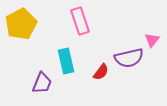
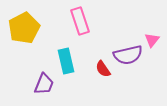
yellow pentagon: moved 3 px right, 4 px down
purple semicircle: moved 1 px left, 3 px up
red semicircle: moved 2 px right, 3 px up; rotated 108 degrees clockwise
purple trapezoid: moved 2 px right, 1 px down
